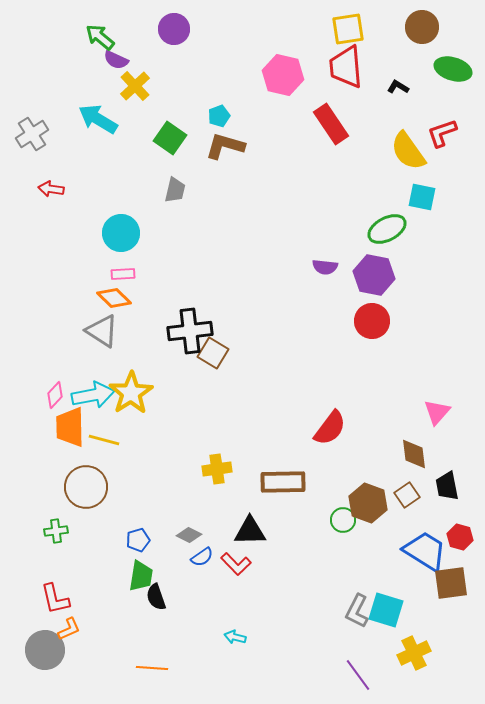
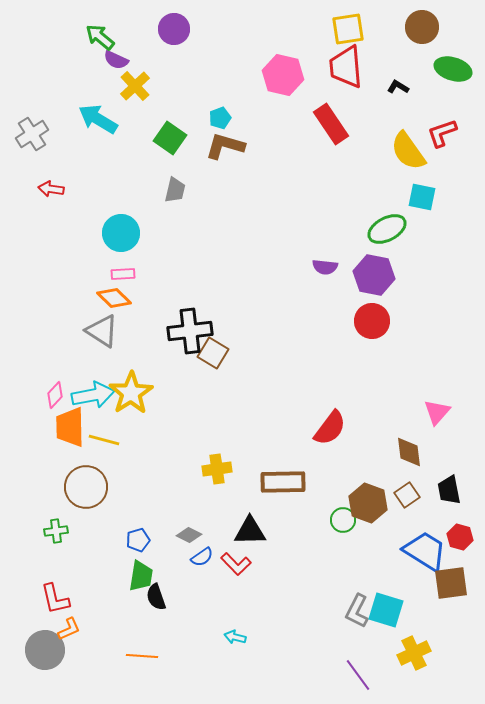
cyan pentagon at (219, 116): moved 1 px right, 2 px down
brown diamond at (414, 454): moved 5 px left, 2 px up
black trapezoid at (447, 486): moved 2 px right, 4 px down
orange line at (152, 668): moved 10 px left, 12 px up
